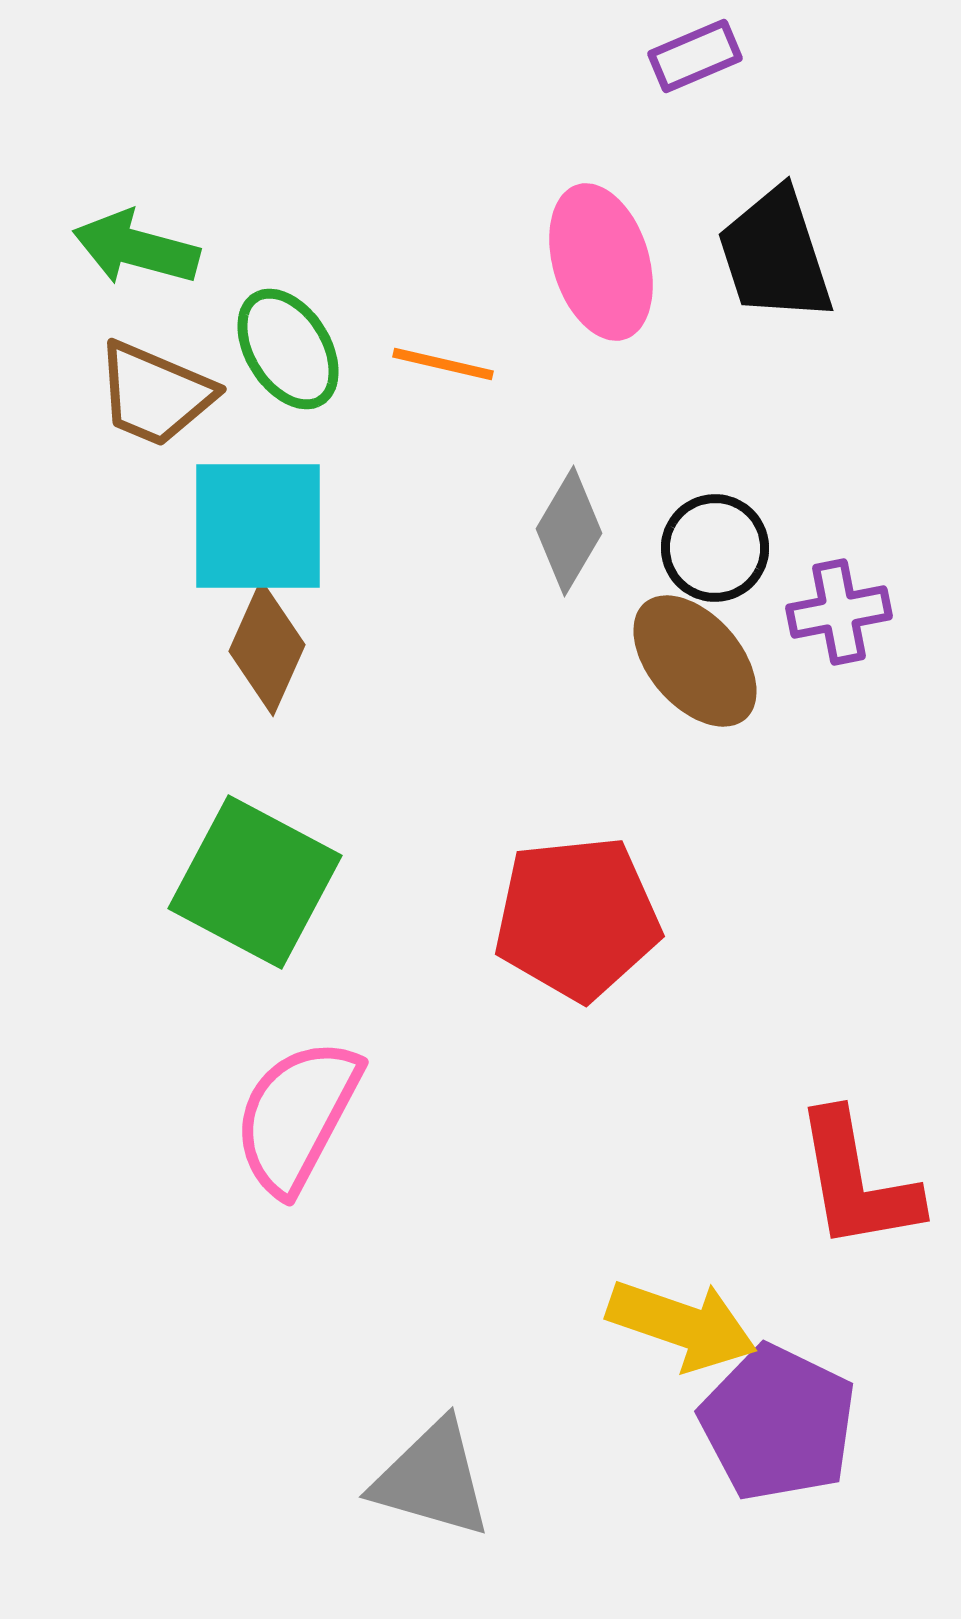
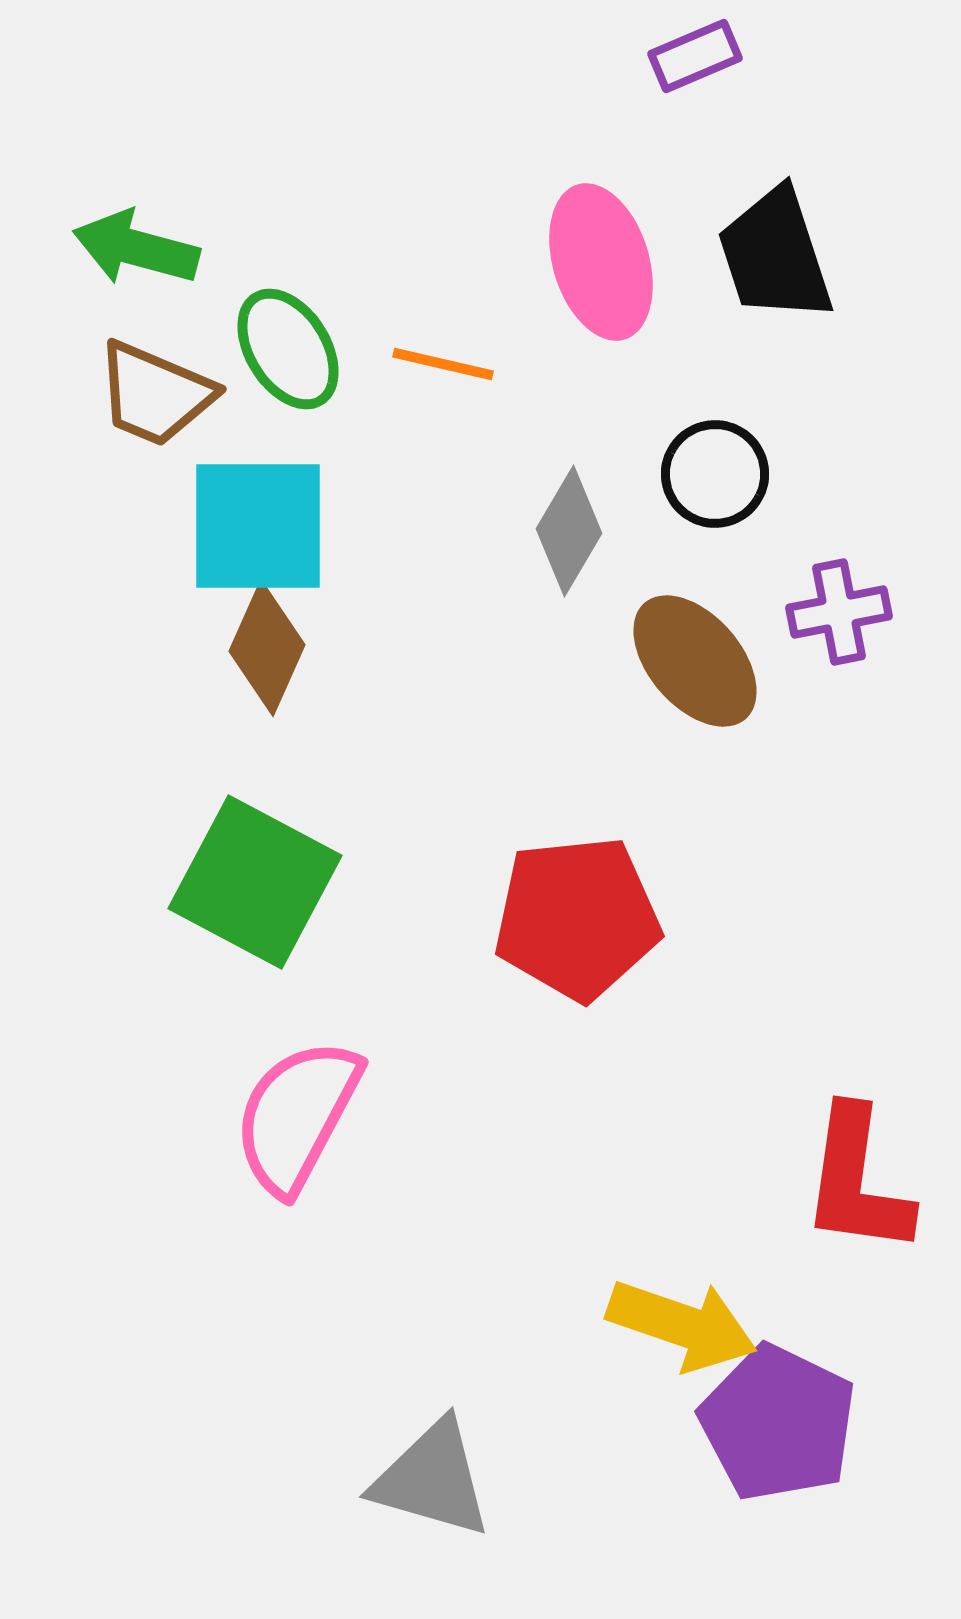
black circle: moved 74 px up
red L-shape: rotated 18 degrees clockwise
